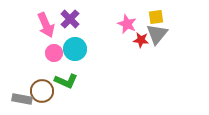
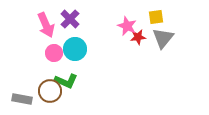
pink star: moved 2 px down
gray triangle: moved 6 px right, 4 px down
red star: moved 3 px left, 3 px up; rotated 14 degrees counterclockwise
brown circle: moved 8 px right
